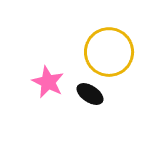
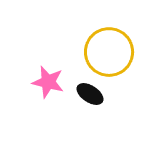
pink star: rotated 12 degrees counterclockwise
